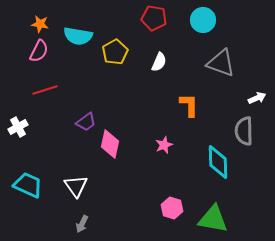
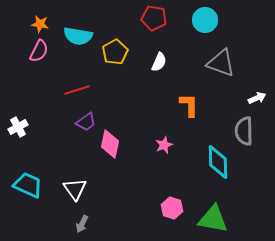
cyan circle: moved 2 px right
red line: moved 32 px right
white triangle: moved 1 px left, 3 px down
